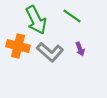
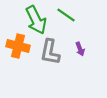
green line: moved 6 px left, 1 px up
gray L-shape: rotated 60 degrees clockwise
